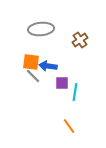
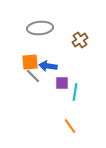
gray ellipse: moved 1 px left, 1 px up
orange square: moved 1 px left; rotated 12 degrees counterclockwise
orange line: moved 1 px right
